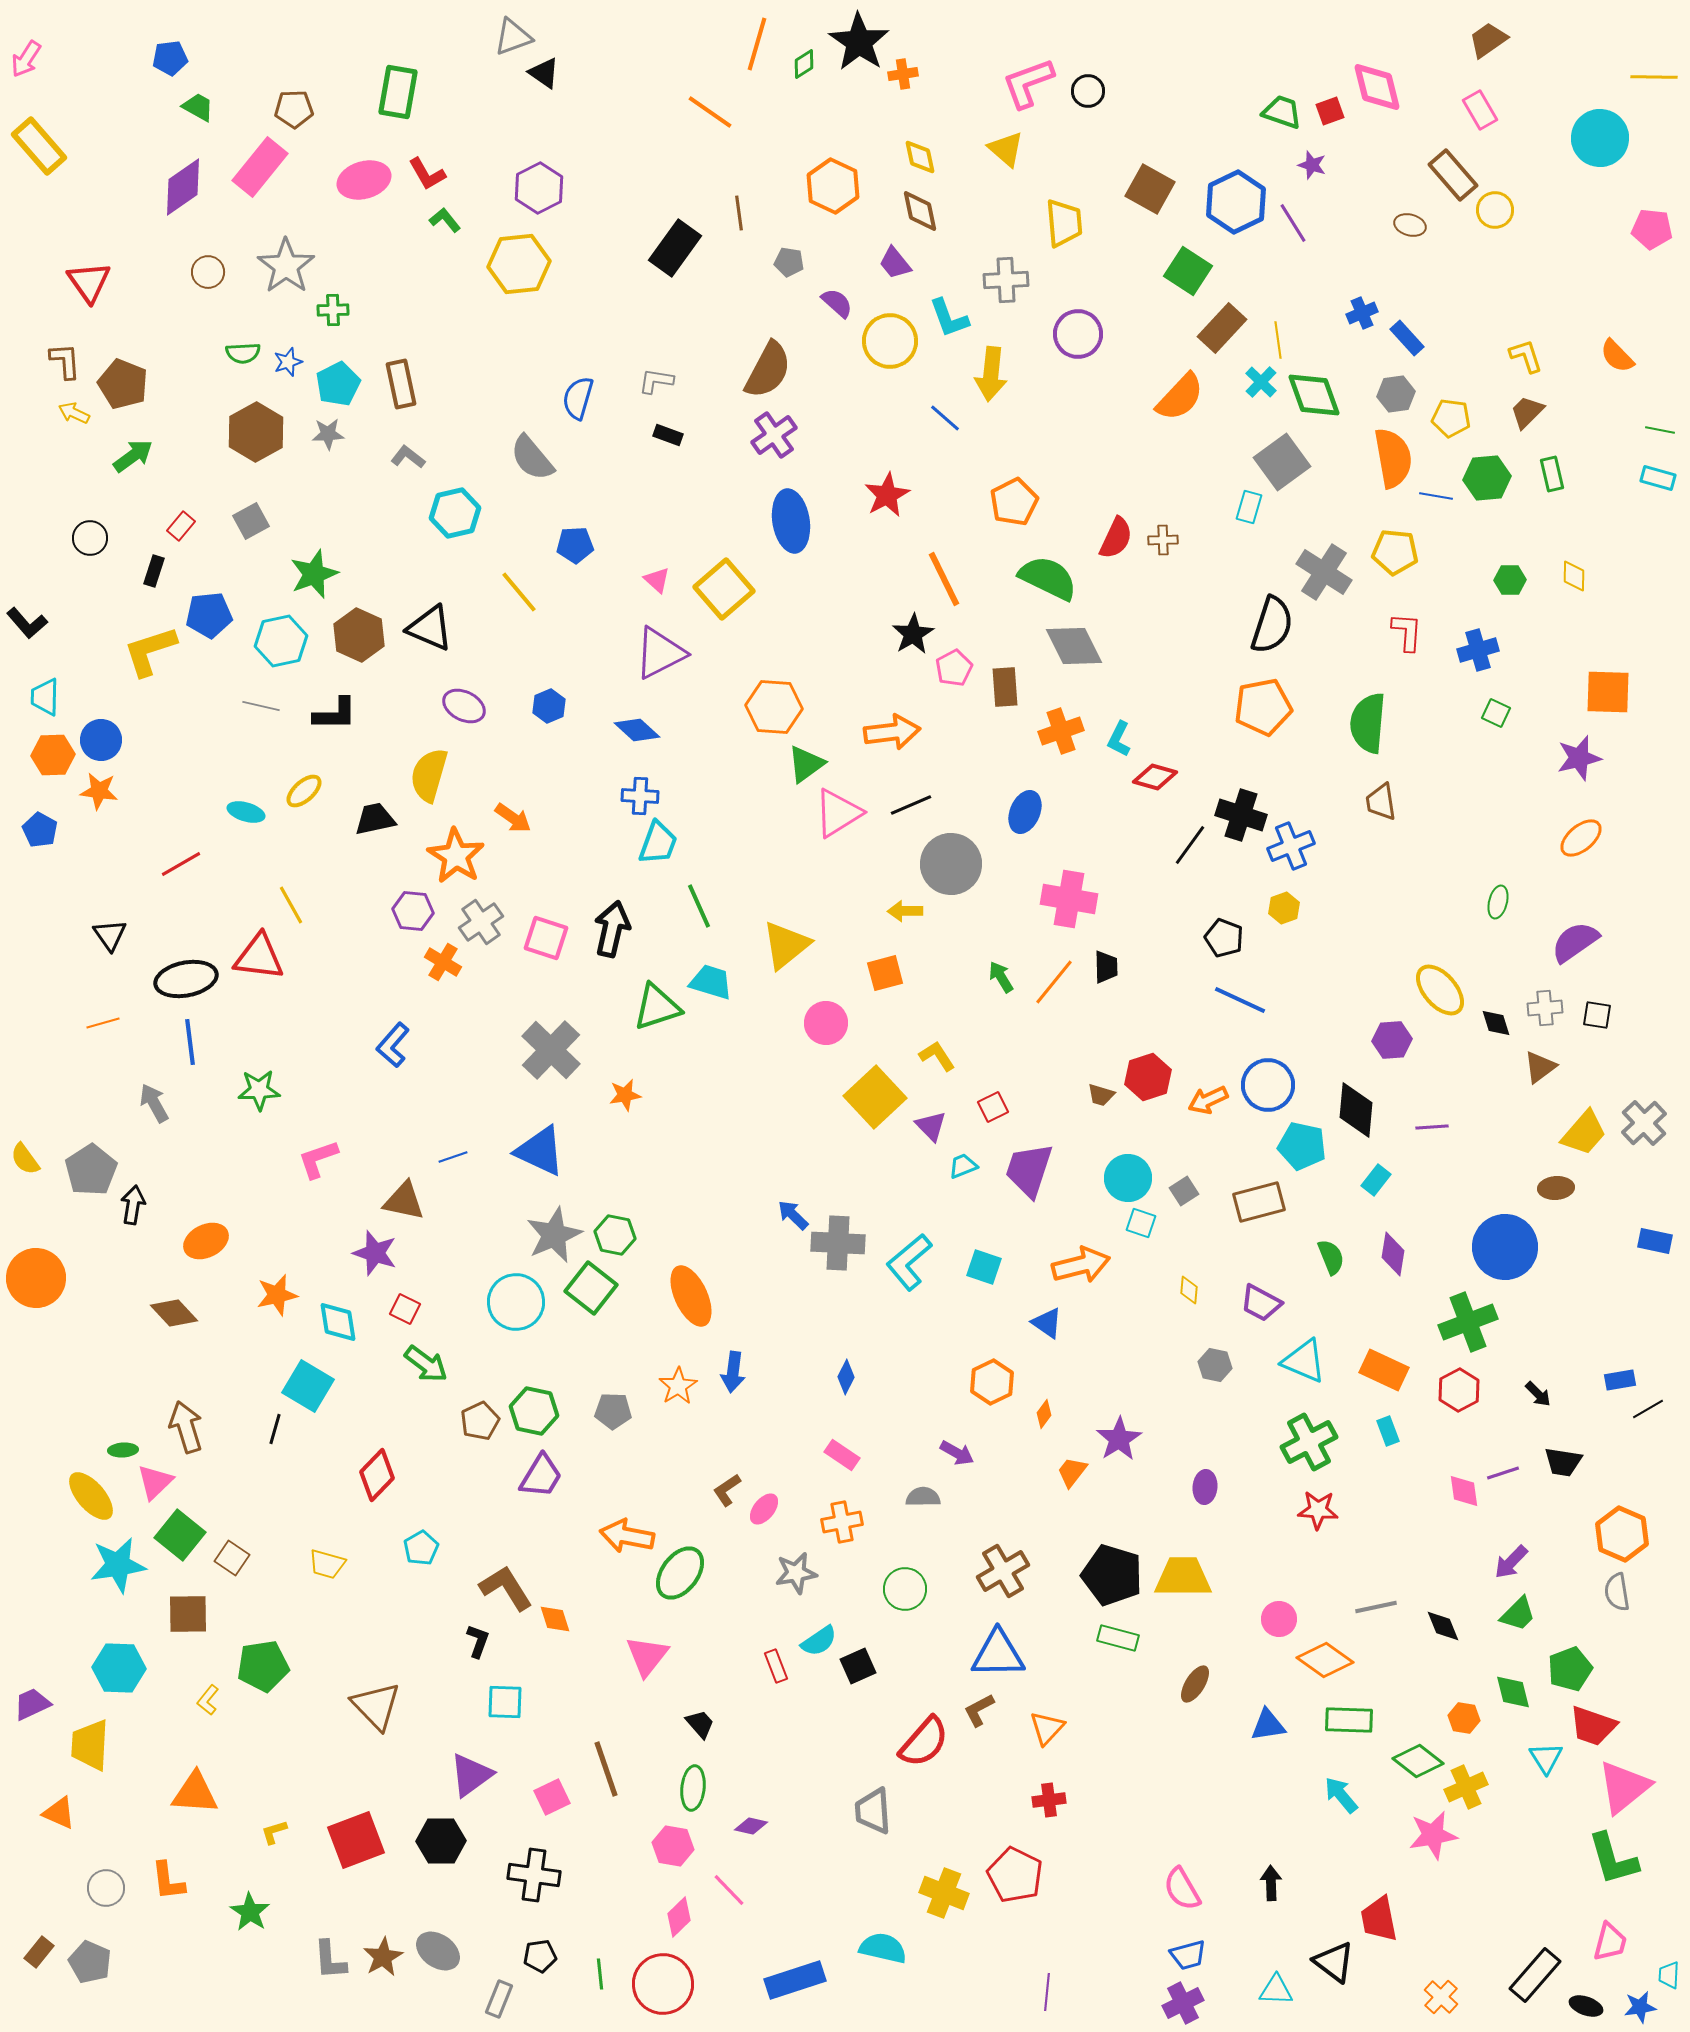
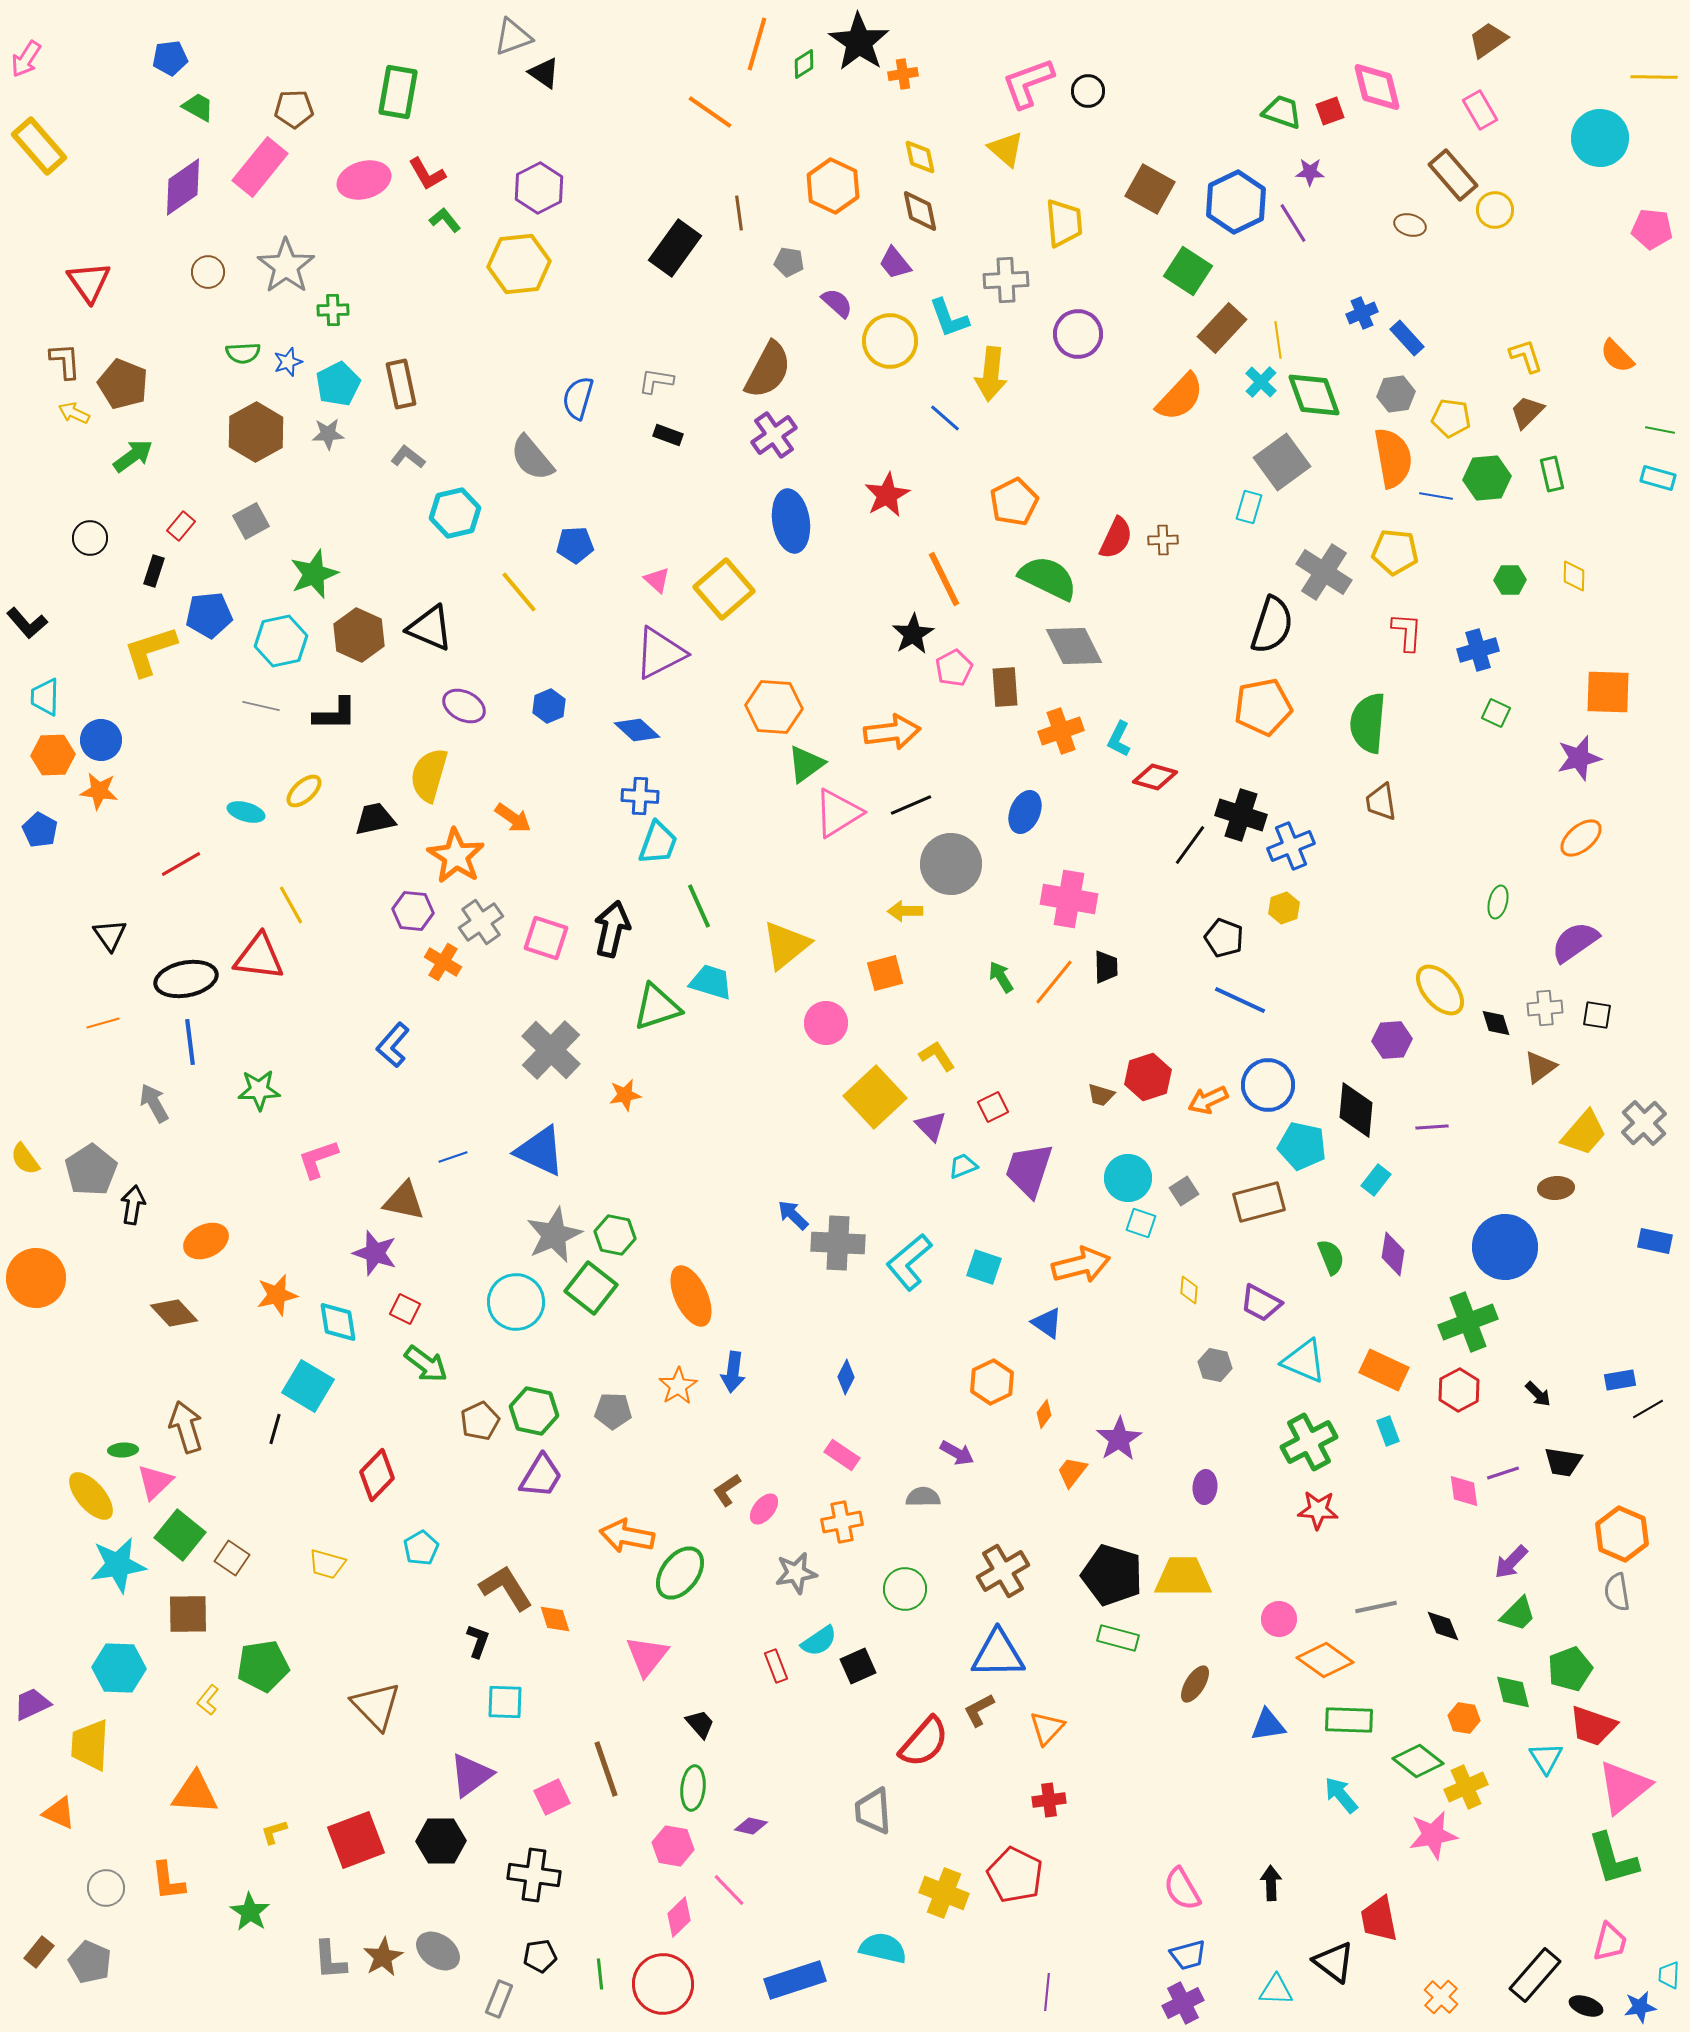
purple star at (1312, 165): moved 2 px left, 7 px down; rotated 16 degrees counterclockwise
